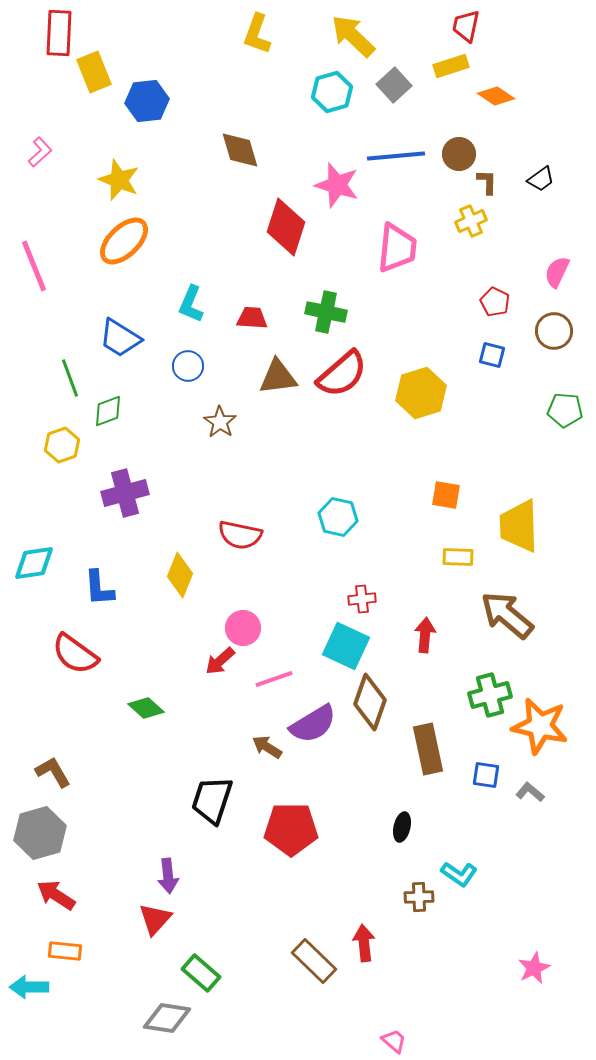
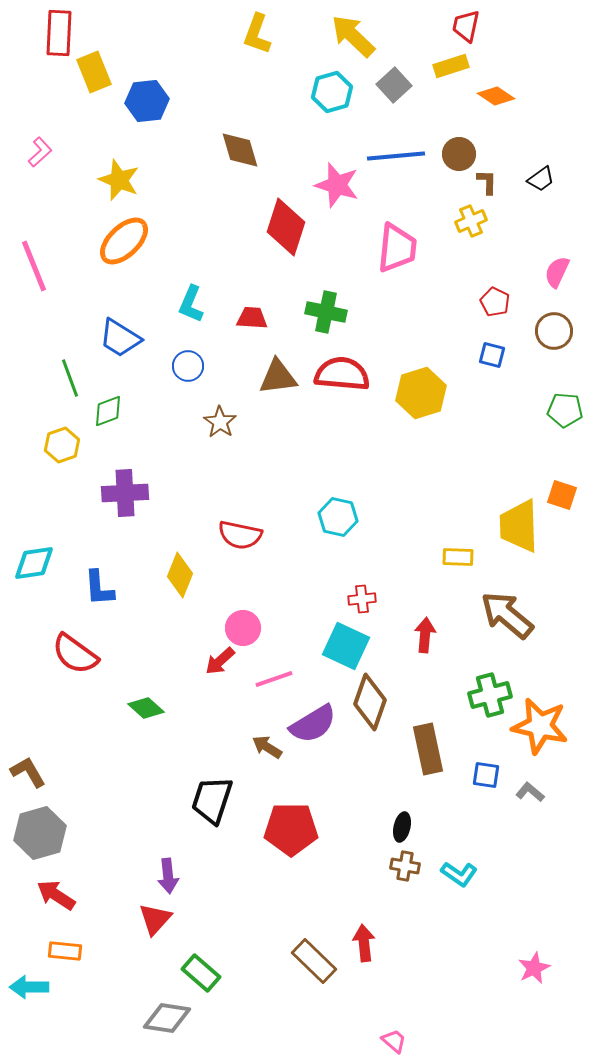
red semicircle at (342, 374): rotated 134 degrees counterclockwise
purple cross at (125, 493): rotated 12 degrees clockwise
orange square at (446, 495): moved 116 px right; rotated 8 degrees clockwise
brown L-shape at (53, 772): moved 25 px left
brown cross at (419, 897): moved 14 px left, 31 px up; rotated 12 degrees clockwise
